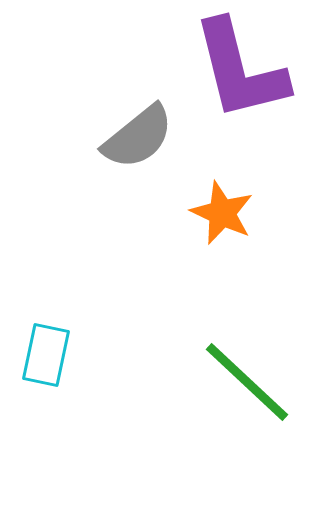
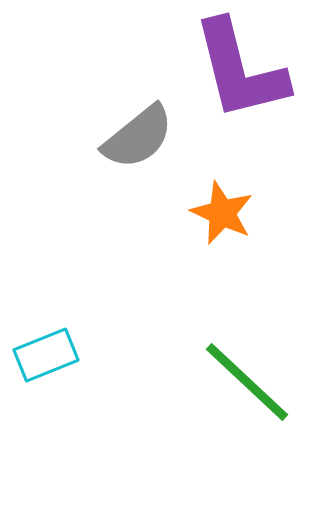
cyan rectangle: rotated 56 degrees clockwise
